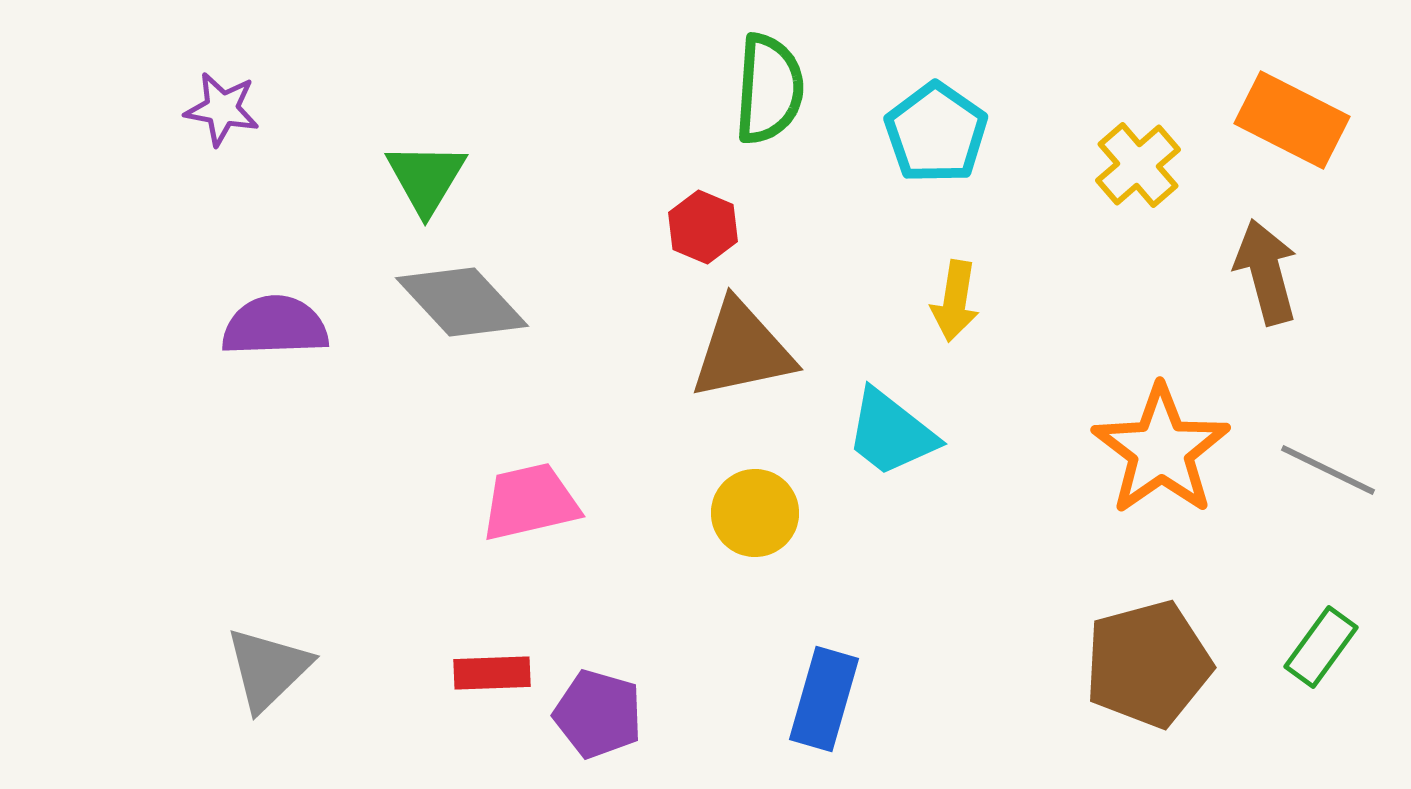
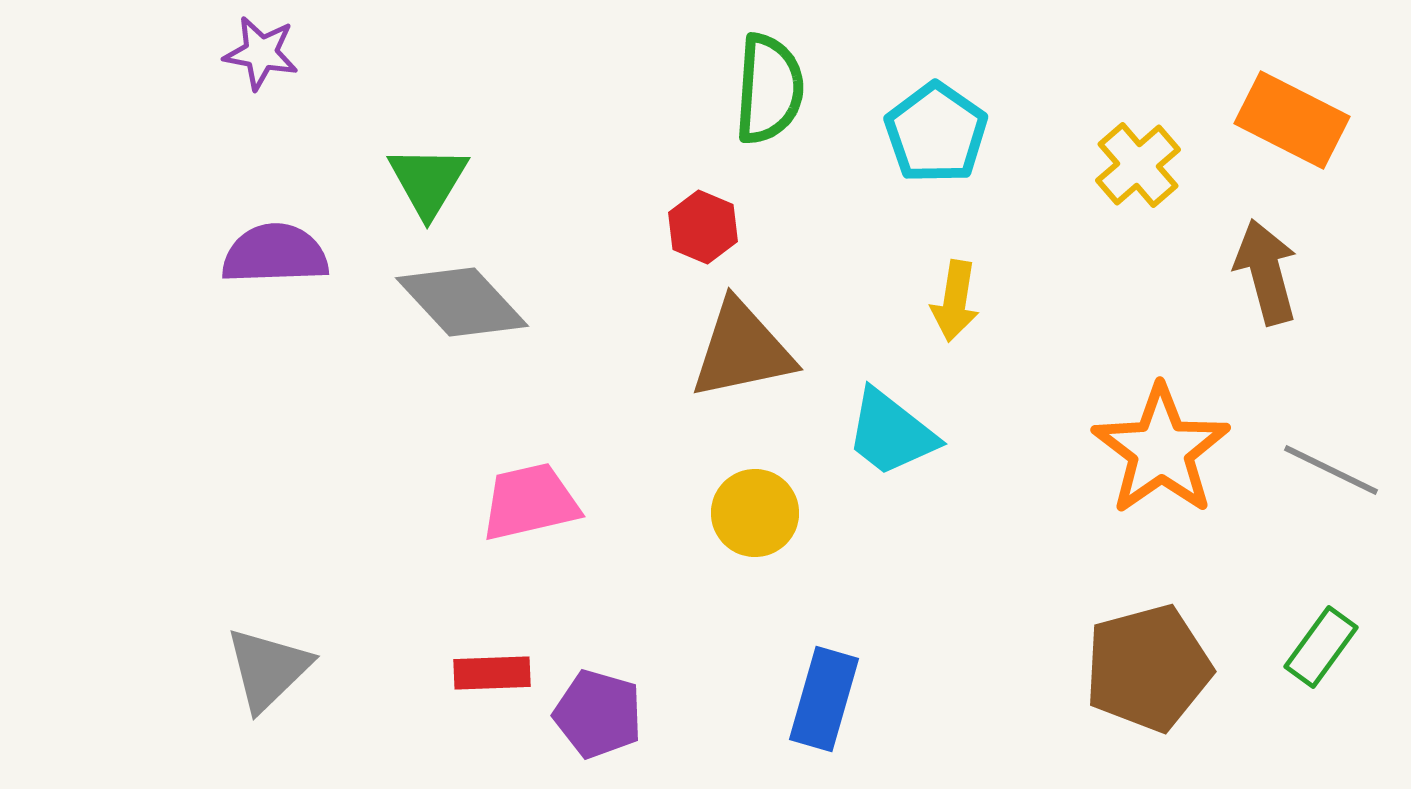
purple star: moved 39 px right, 56 px up
green triangle: moved 2 px right, 3 px down
purple semicircle: moved 72 px up
gray line: moved 3 px right
brown pentagon: moved 4 px down
